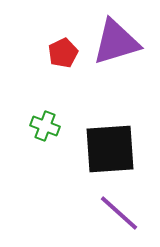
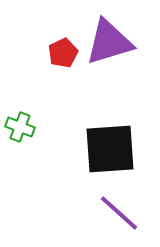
purple triangle: moved 7 px left
green cross: moved 25 px left, 1 px down
